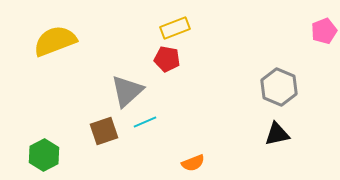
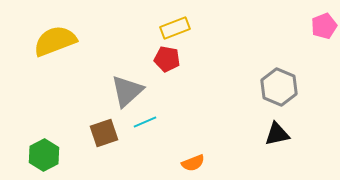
pink pentagon: moved 5 px up
brown square: moved 2 px down
